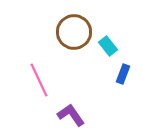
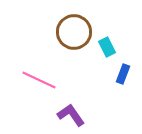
cyan rectangle: moved 1 px left, 1 px down; rotated 12 degrees clockwise
pink line: rotated 40 degrees counterclockwise
